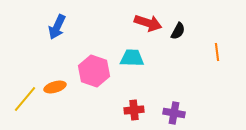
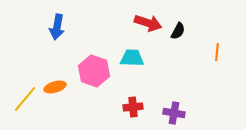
blue arrow: rotated 15 degrees counterclockwise
orange line: rotated 12 degrees clockwise
red cross: moved 1 px left, 3 px up
